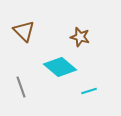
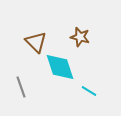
brown triangle: moved 12 px right, 11 px down
cyan diamond: rotated 32 degrees clockwise
cyan line: rotated 49 degrees clockwise
